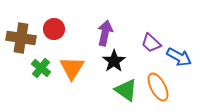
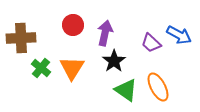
red circle: moved 19 px right, 4 px up
brown cross: rotated 12 degrees counterclockwise
blue arrow: moved 22 px up
